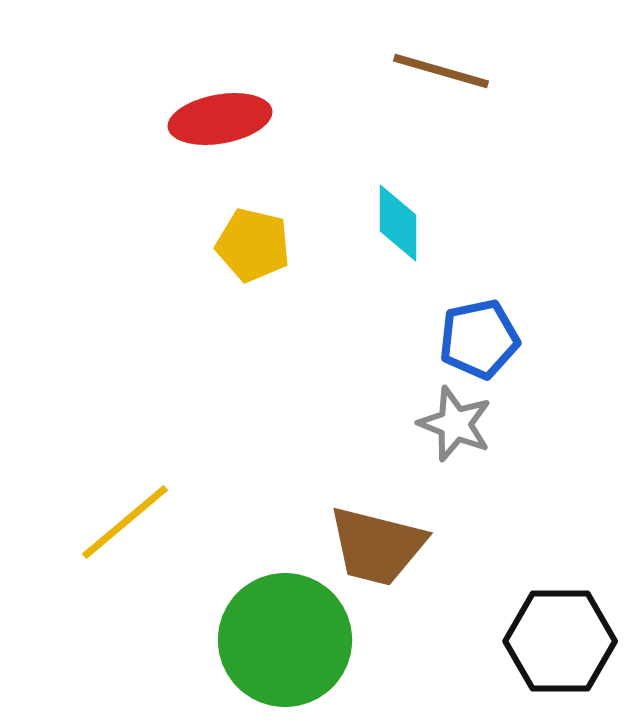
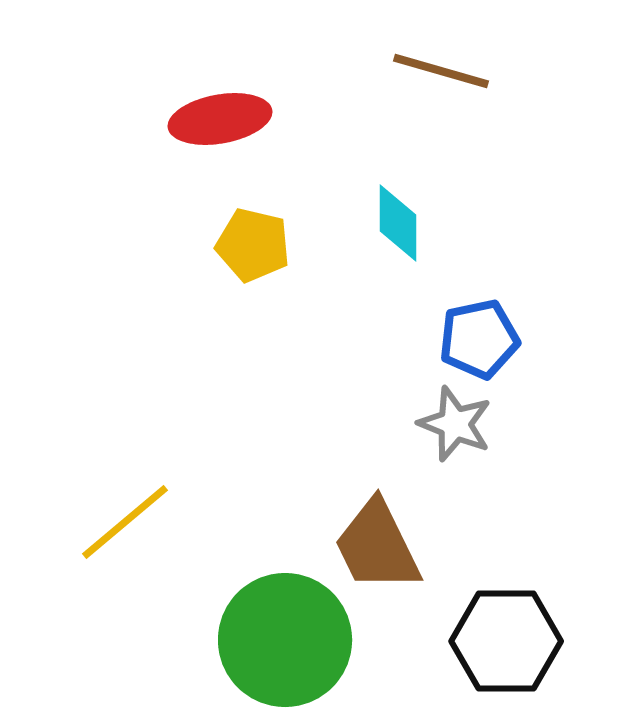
brown trapezoid: rotated 50 degrees clockwise
black hexagon: moved 54 px left
